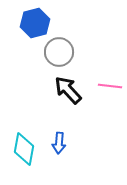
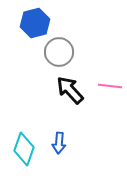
black arrow: moved 2 px right
cyan diamond: rotated 8 degrees clockwise
